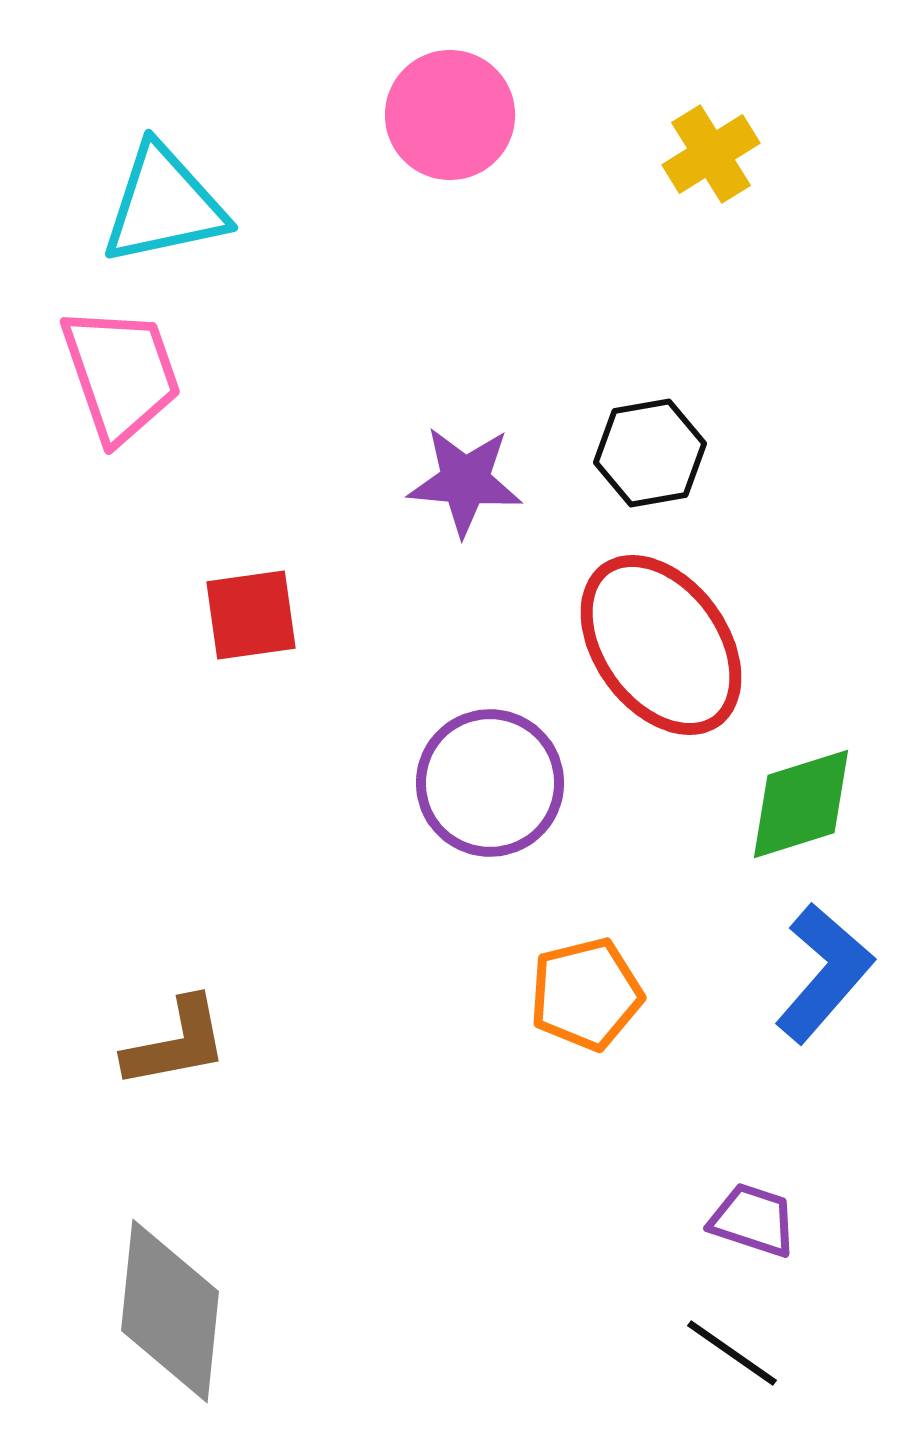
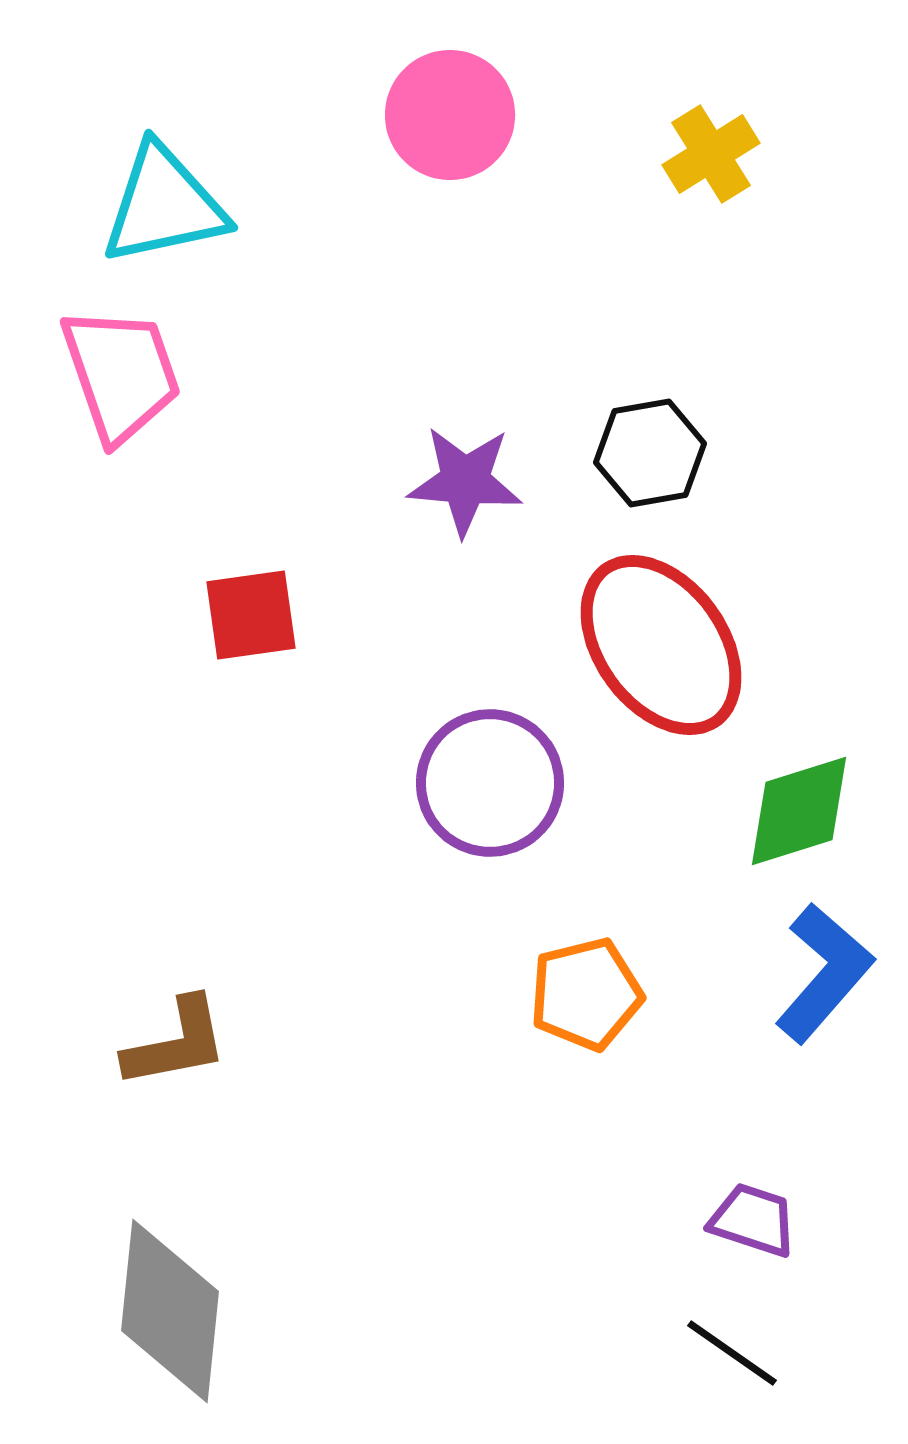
green diamond: moved 2 px left, 7 px down
